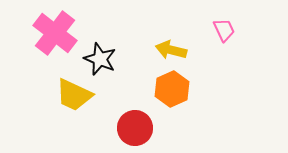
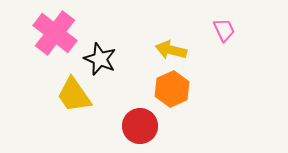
yellow trapezoid: rotated 30 degrees clockwise
red circle: moved 5 px right, 2 px up
